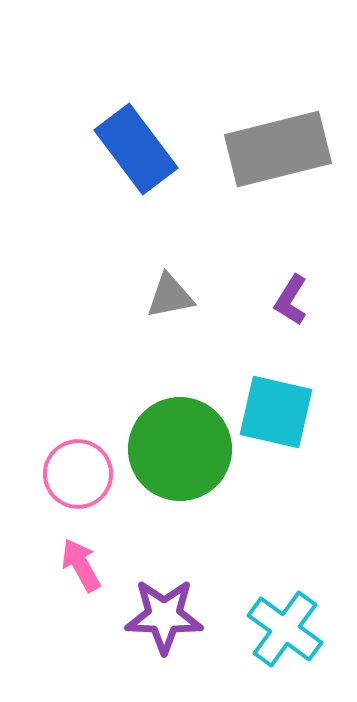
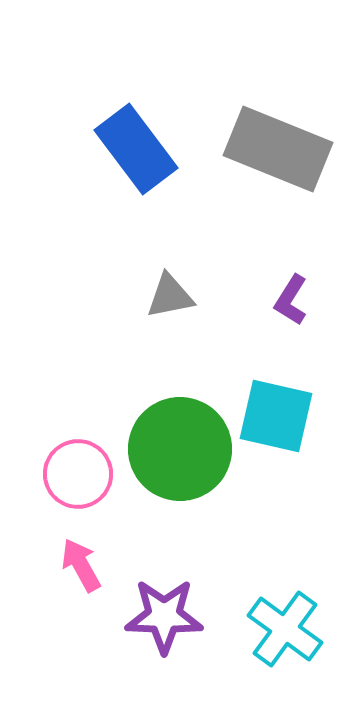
gray rectangle: rotated 36 degrees clockwise
cyan square: moved 4 px down
